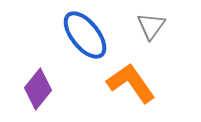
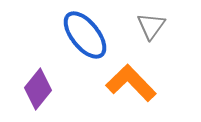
orange L-shape: rotated 9 degrees counterclockwise
